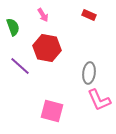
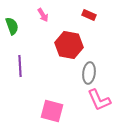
green semicircle: moved 1 px left, 1 px up
red hexagon: moved 22 px right, 3 px up
purple line: rotated 45 degrees clockwise
